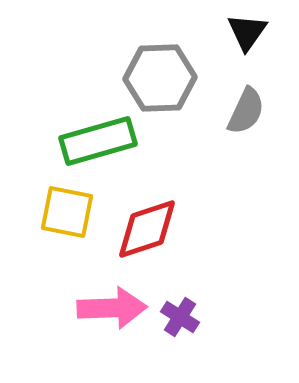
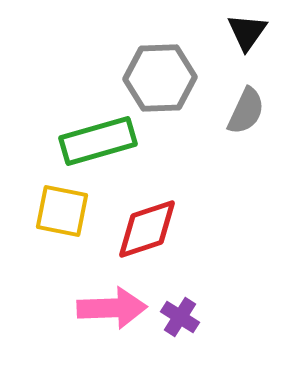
yellow square: moved 5 px left, 1 px up
